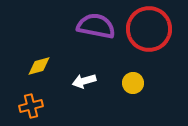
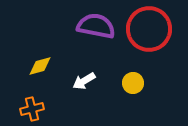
yellow diamond: moved 1 px right
white arrow: rotated 15 degrees counterclockwise
orange cross: moved 1 px right, 3 px down
